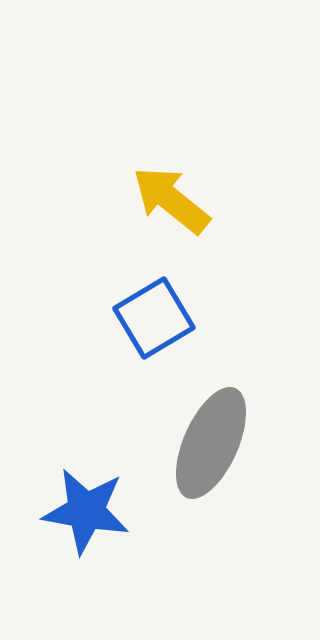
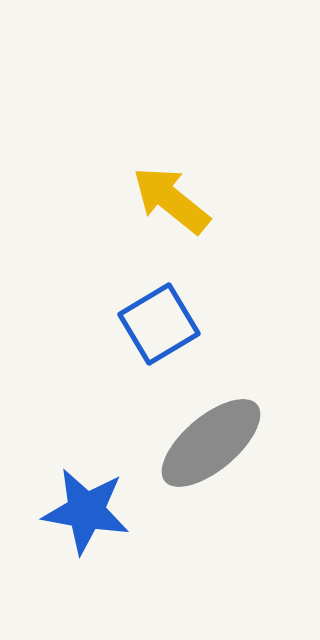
blue square: moved 5 px right, 6 px down
gray ellipse: rotated 26 degrees clockwise
